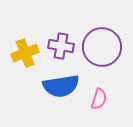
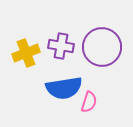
yellow cross: moved 1 px right
blue semicircle: moved 3 px right, 2 px down
pink semicircle: moved 10 px left, 3 px down
